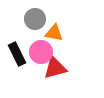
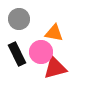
gray circle: moved 16 px left
